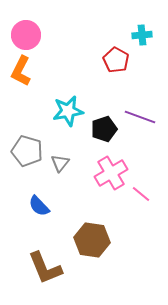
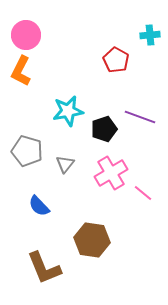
cyan cross: moved 8 px right
gray triangle: moved 5 px right, 1 px down
pink line: moved 2 px right, 1 px up
brown L-shape: moved 1 px left
